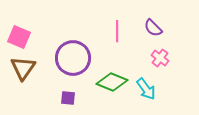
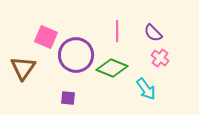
purple semicircle: moved 5 px down
pink square: moved 27 px right
purple circle: moved 3 px right, 3 px up
green diamond: moved 14 px up
